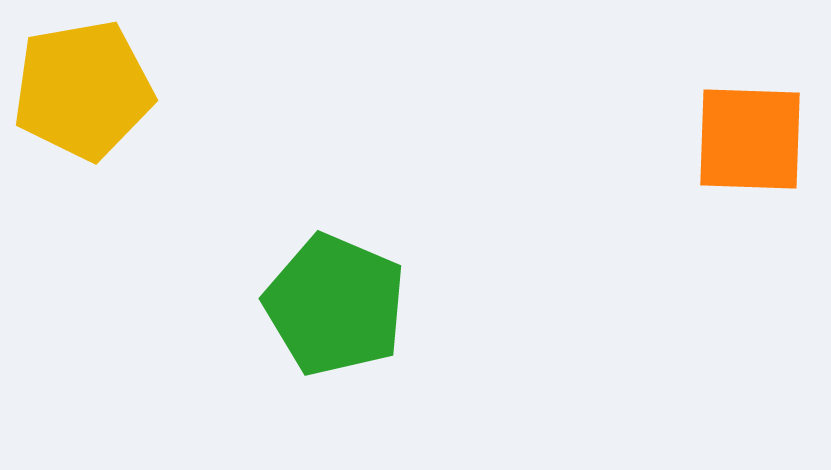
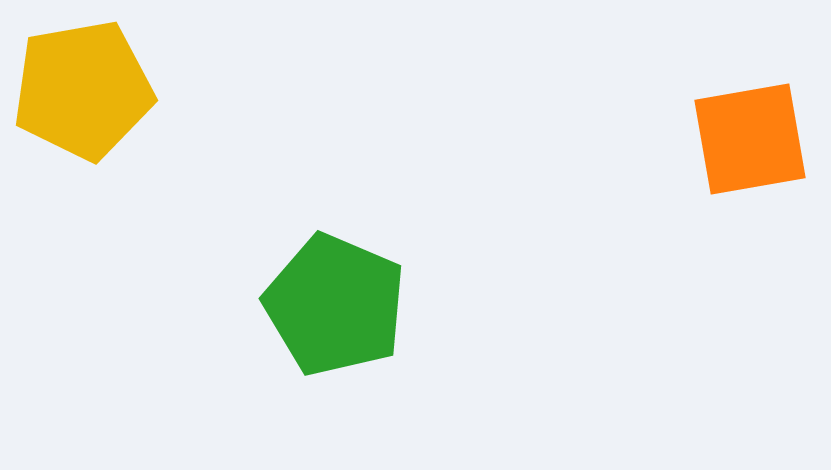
orange square: rotated 12 degrees counterclockwise
